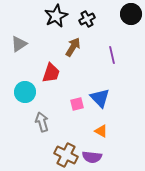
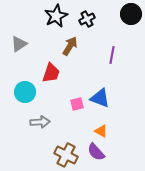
brown arrow: moved 3 px left, 1 px up
purple line: rotated 24 degrees clockwise
blue triangle: rotated 25 degrees counterclockwise
gray arrow: moved 2 px left; rotated 102 degrees clockwise
purple semicircle: moved 4 px right, 5 px up; rotated 42 degrees clockwise
